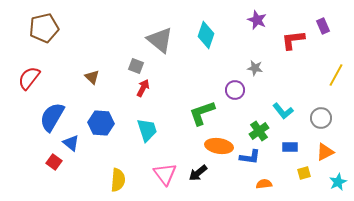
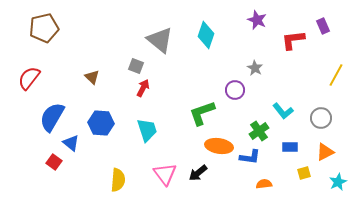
gray star: rotated 21 degrees clockwise
